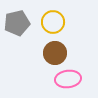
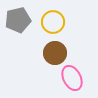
gray pentagon: moved 1 px right, 3 px up
pink ellipse: moved 4 px right, 1 px up; rotated 70 degrees clockwise
